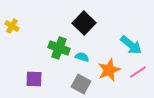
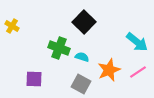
black square: moved 1 px up
cyan arrow: moved 6 px right, 3 px up
